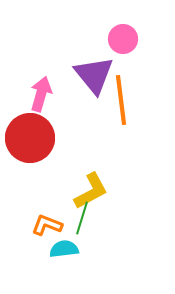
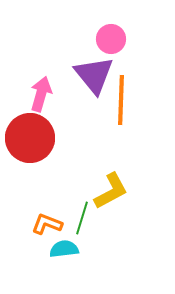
pink circle: moved 12 px left
orange line: rotated 9 degrees clockwise
yellow L-shape: moved 20 px right
orange L-shape: moved 1 px up
